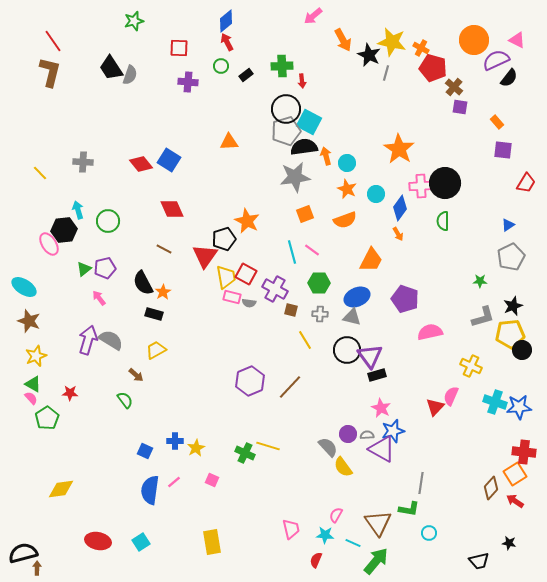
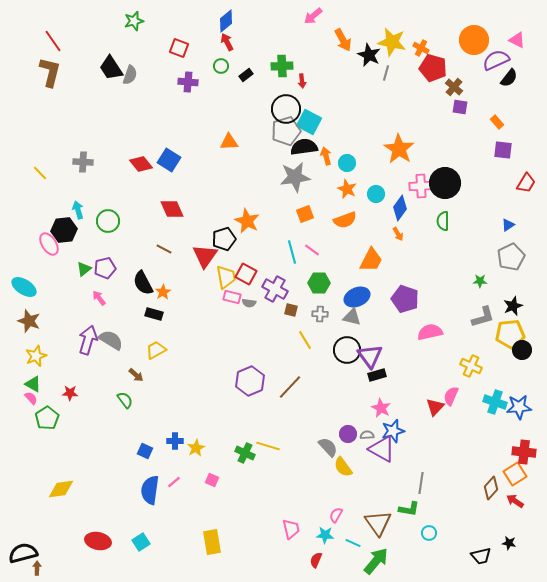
red square at (179, 48): rotated 18 degrees clockwise
black trapezoid at (479, 561): moved 2 px right, 5 px up
